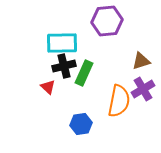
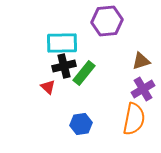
green rectangle: rotated 15 degrees clockwise
orange semicircle: moved 15 px right, 18 px down
